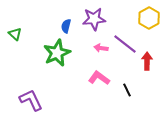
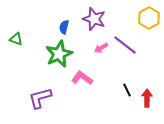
purple star: rotated 25 degrees clockwise
blue semicircle: moved 2 px left, 1 px down
green triangle: moved 1 px right, 5 px down; rotated 24 degrees counterclockwise
purple line: moved 1 px down
pink arrow: rotated 40 degrees counterclockwise
green star: moved 2 px right, 1 px down
red arrow: moved 37 px down
pink L-shape: moved 17 px left
purple L-shape: moved 9 px right, 2 px up; rotated 80 degrees counterclockwise
